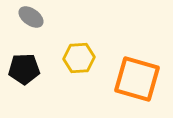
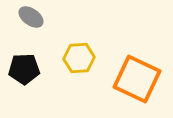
orange square: rotated 9 degrees clockwise
